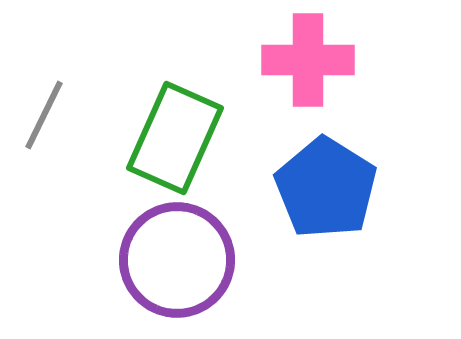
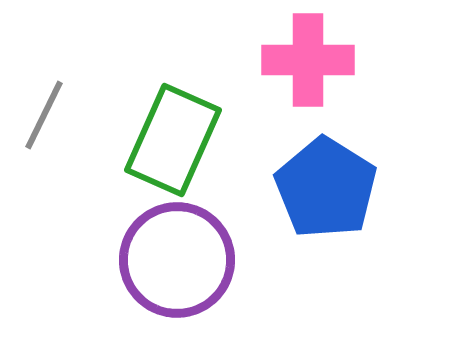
green rectangle: moved 2 px left, 2 px down
